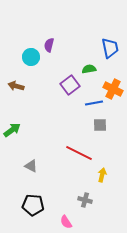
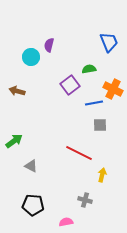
blue trapezoid: moved 1 px left, 6 px up; rotated 10 degrees counterclockwise
brown arrow: moved 1 px right, 5 px down
green arrow: moved 2 px right, 11 px down
pink semicircle: rotated 112 degrees clockwise
